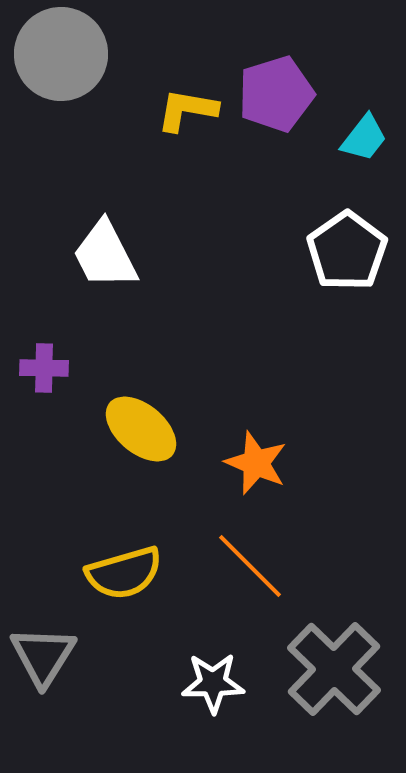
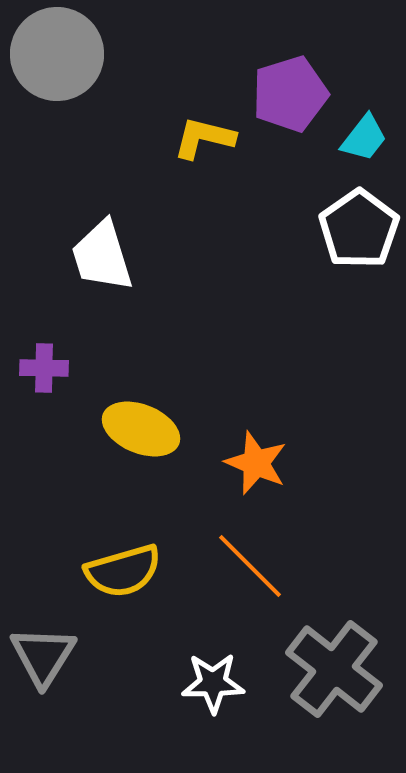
gray circle: moved 4 px left
purple pentagon: moved 14 px right
yellow L-shape: moved 17 px right, 28 px down; rotated 4 degrees clockwise
white pentagon: moved 12 px right, 22 px up
white trapezoid: moved 3 px left, 1 px down; rotated 10 degrees clockwise
yellow ellipse: rotated 18 degrees counterclockwise
yellow semicircle: moved 1 px left, 2 px up
gray cross: rotated 6 degrees counterclockwise
